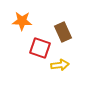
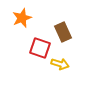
orange star: moved 3 px up; rotated 24 degrees counterclockwise
yellow arrow: moved 1 px up; rotated 24 degrees clockwise
